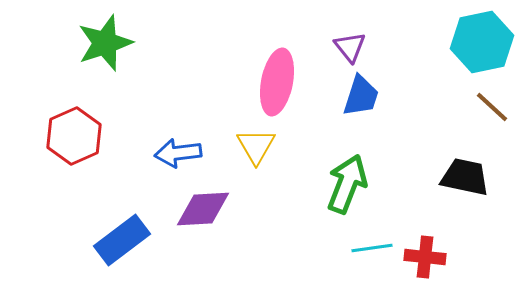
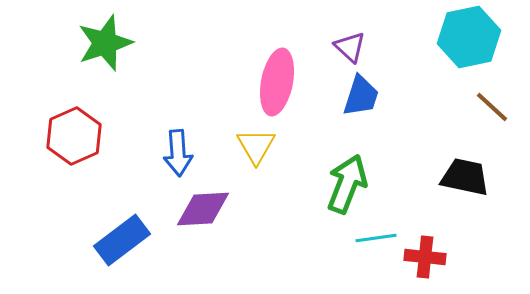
cyan hexagon: moved 13 px left, 5 px up
purple triangle: rotated 8 degrees counterclockwise
blue arrow: rotated 87 degrees counterclockwise
cyan line: moved 4 px right, 10 px up
